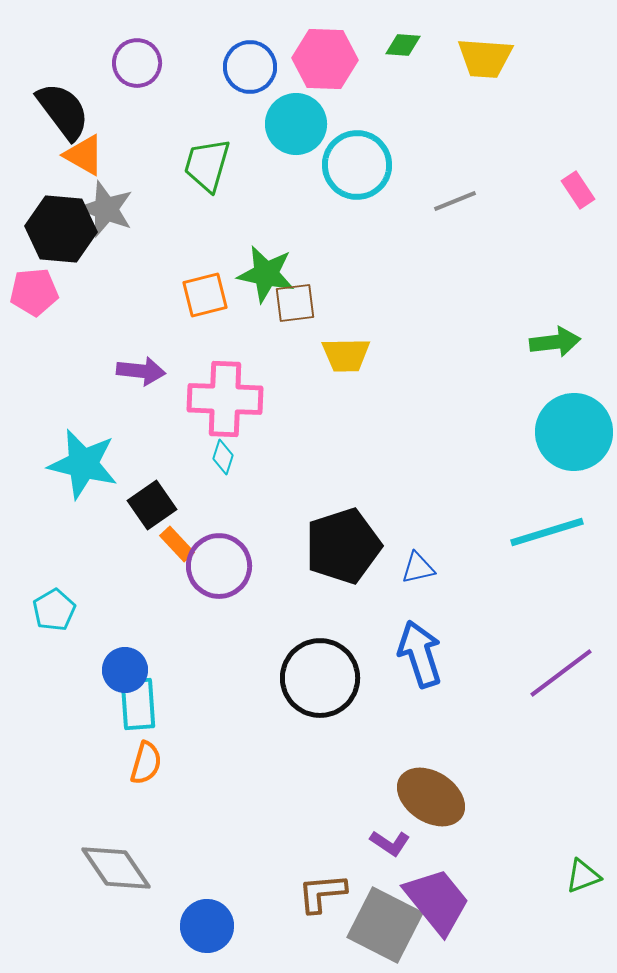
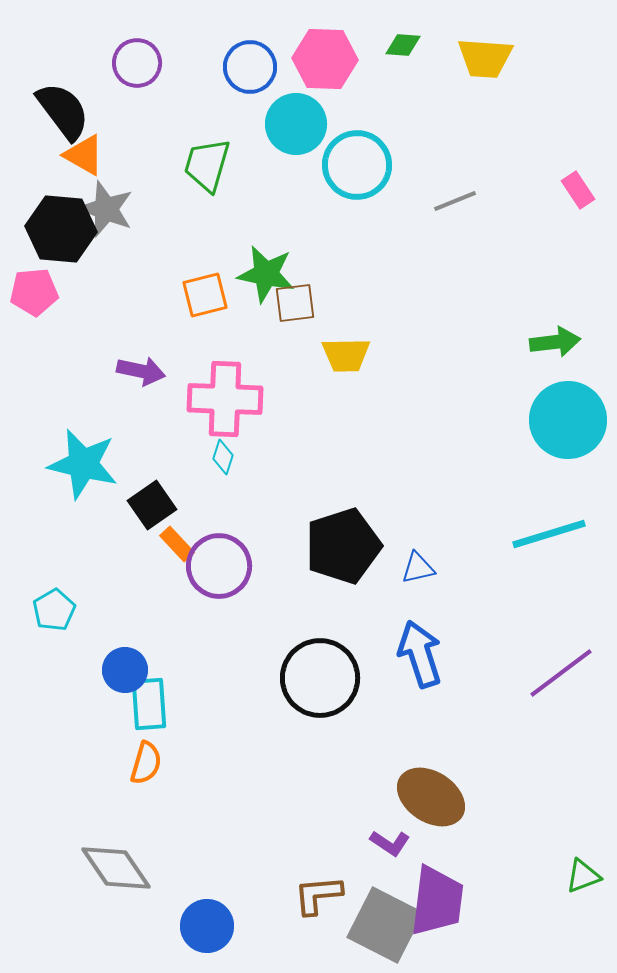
purple arrow at (141, 371): rotated 6 degrees clockwise
cyan circle at (574, 432): moved 6 px left, 12 px up
cyan line at (547, 532): moved 2 px right, 2 px down
cyan rectangle at (138, 704): moved 11 px right
brown L-shape at (322, 893): moved 4 px left, 2 px down
purple trapezoid at (437, 901): rotated 46 degrees clockwise
